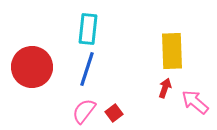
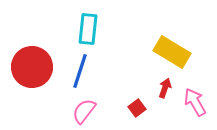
yellow rectangle: moved 1 px down; rotated 57 degrees counterclockwise
blue line: moved 7 px left, 2 px down
pink arrow: rotated 20 degrees clockwise
red square: moved 23 px right, 5 px up
